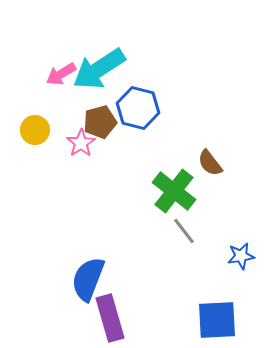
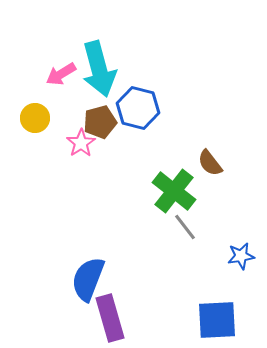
cyan arrow: rotated 72 degrees counterclockwise
yellow circle: moved 12 px up
gray line: moved 1 px right, 4 px up
